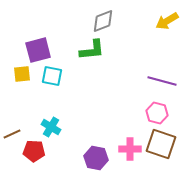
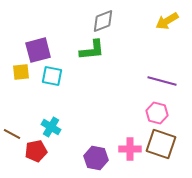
yellow square: moved 1 px left, 2 px up
brown line: rotated 54 degrees clockwise
red pentagon: moved 2 px right; rotated 15 degrees counterclockwise
